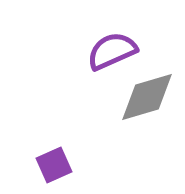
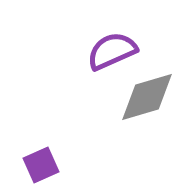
purple square: moved 13 px left
